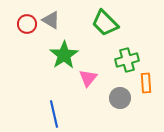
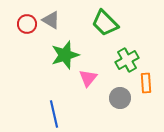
green star: moved 1 px right; rotated 16 degrees clockwise
green cross: rotated 15 degrees counterclockwise
